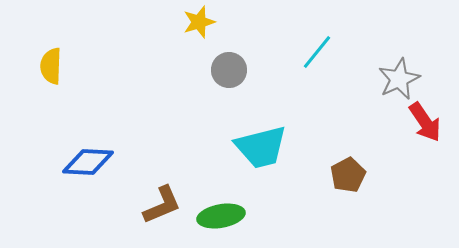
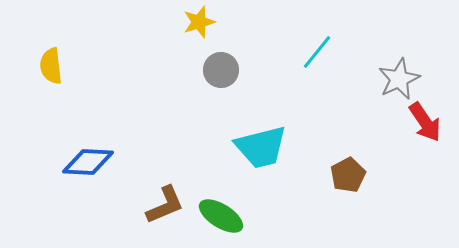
yellow semicircle: rotated 9 degrees counterclockwise
gray circle: moved 8 px left
brown L-shape: moved 3 px right
green ellipse: rotated 42 degrees clockwise
